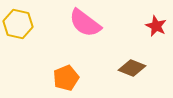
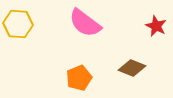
yellow hexagon: rotated 8 degrees counterclockwise
orange pentagon: moved 13 px right
